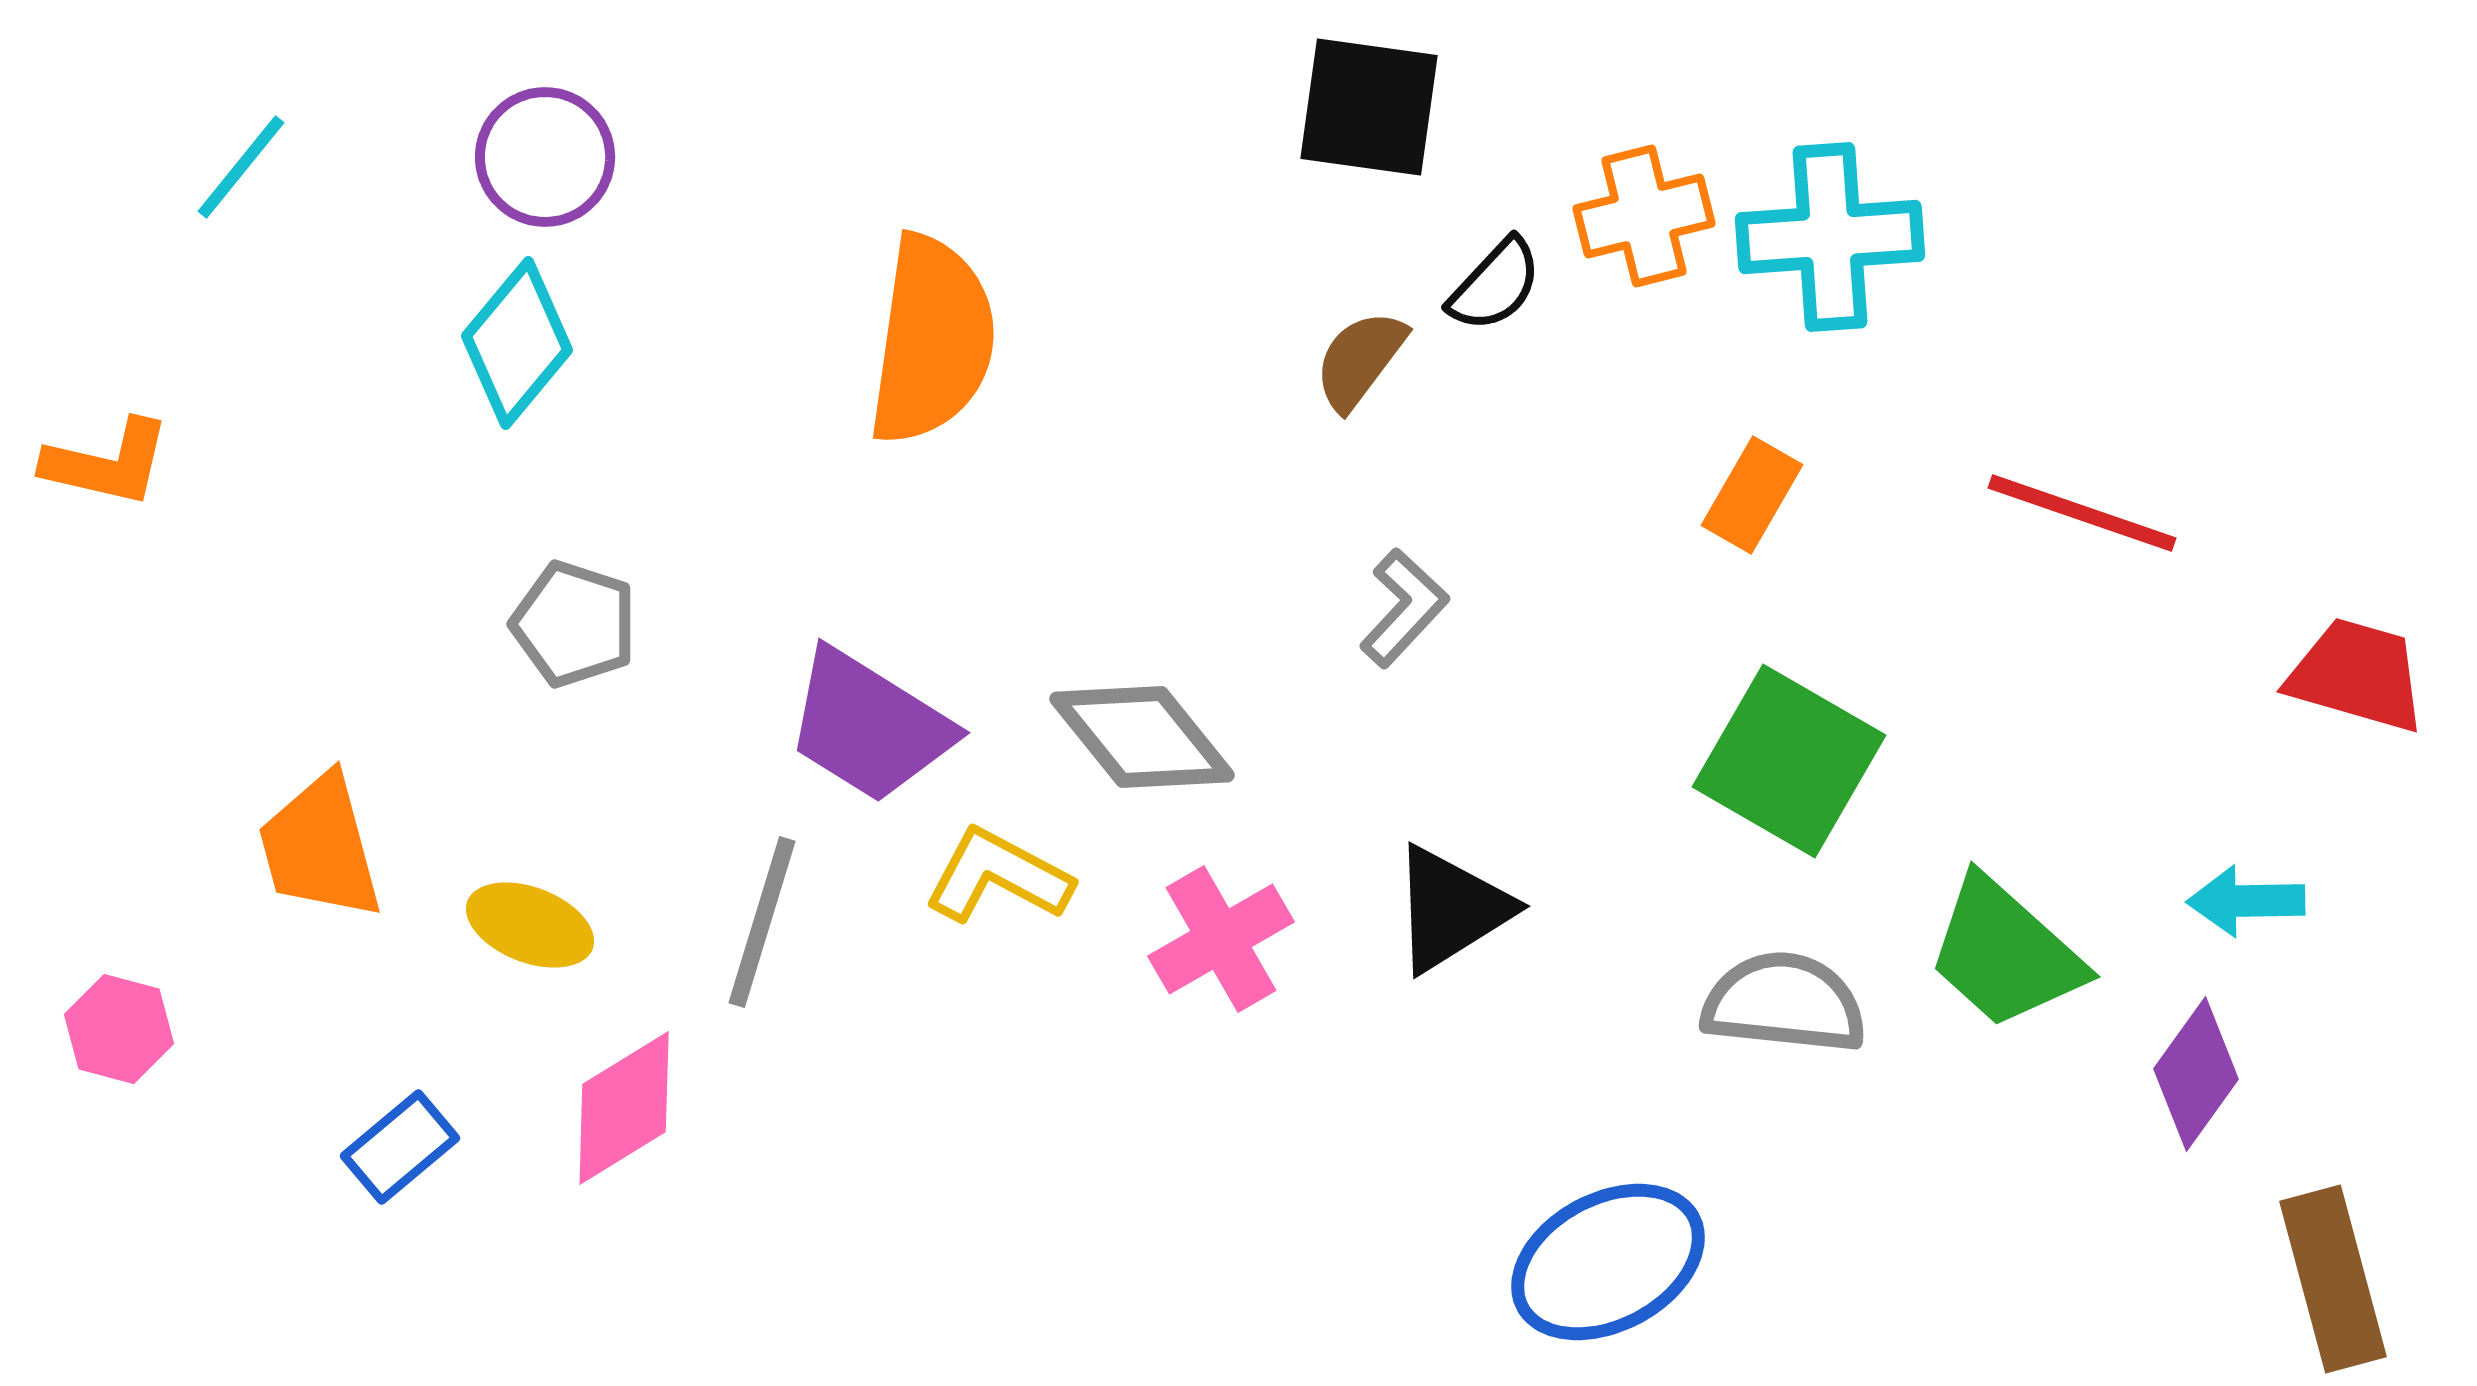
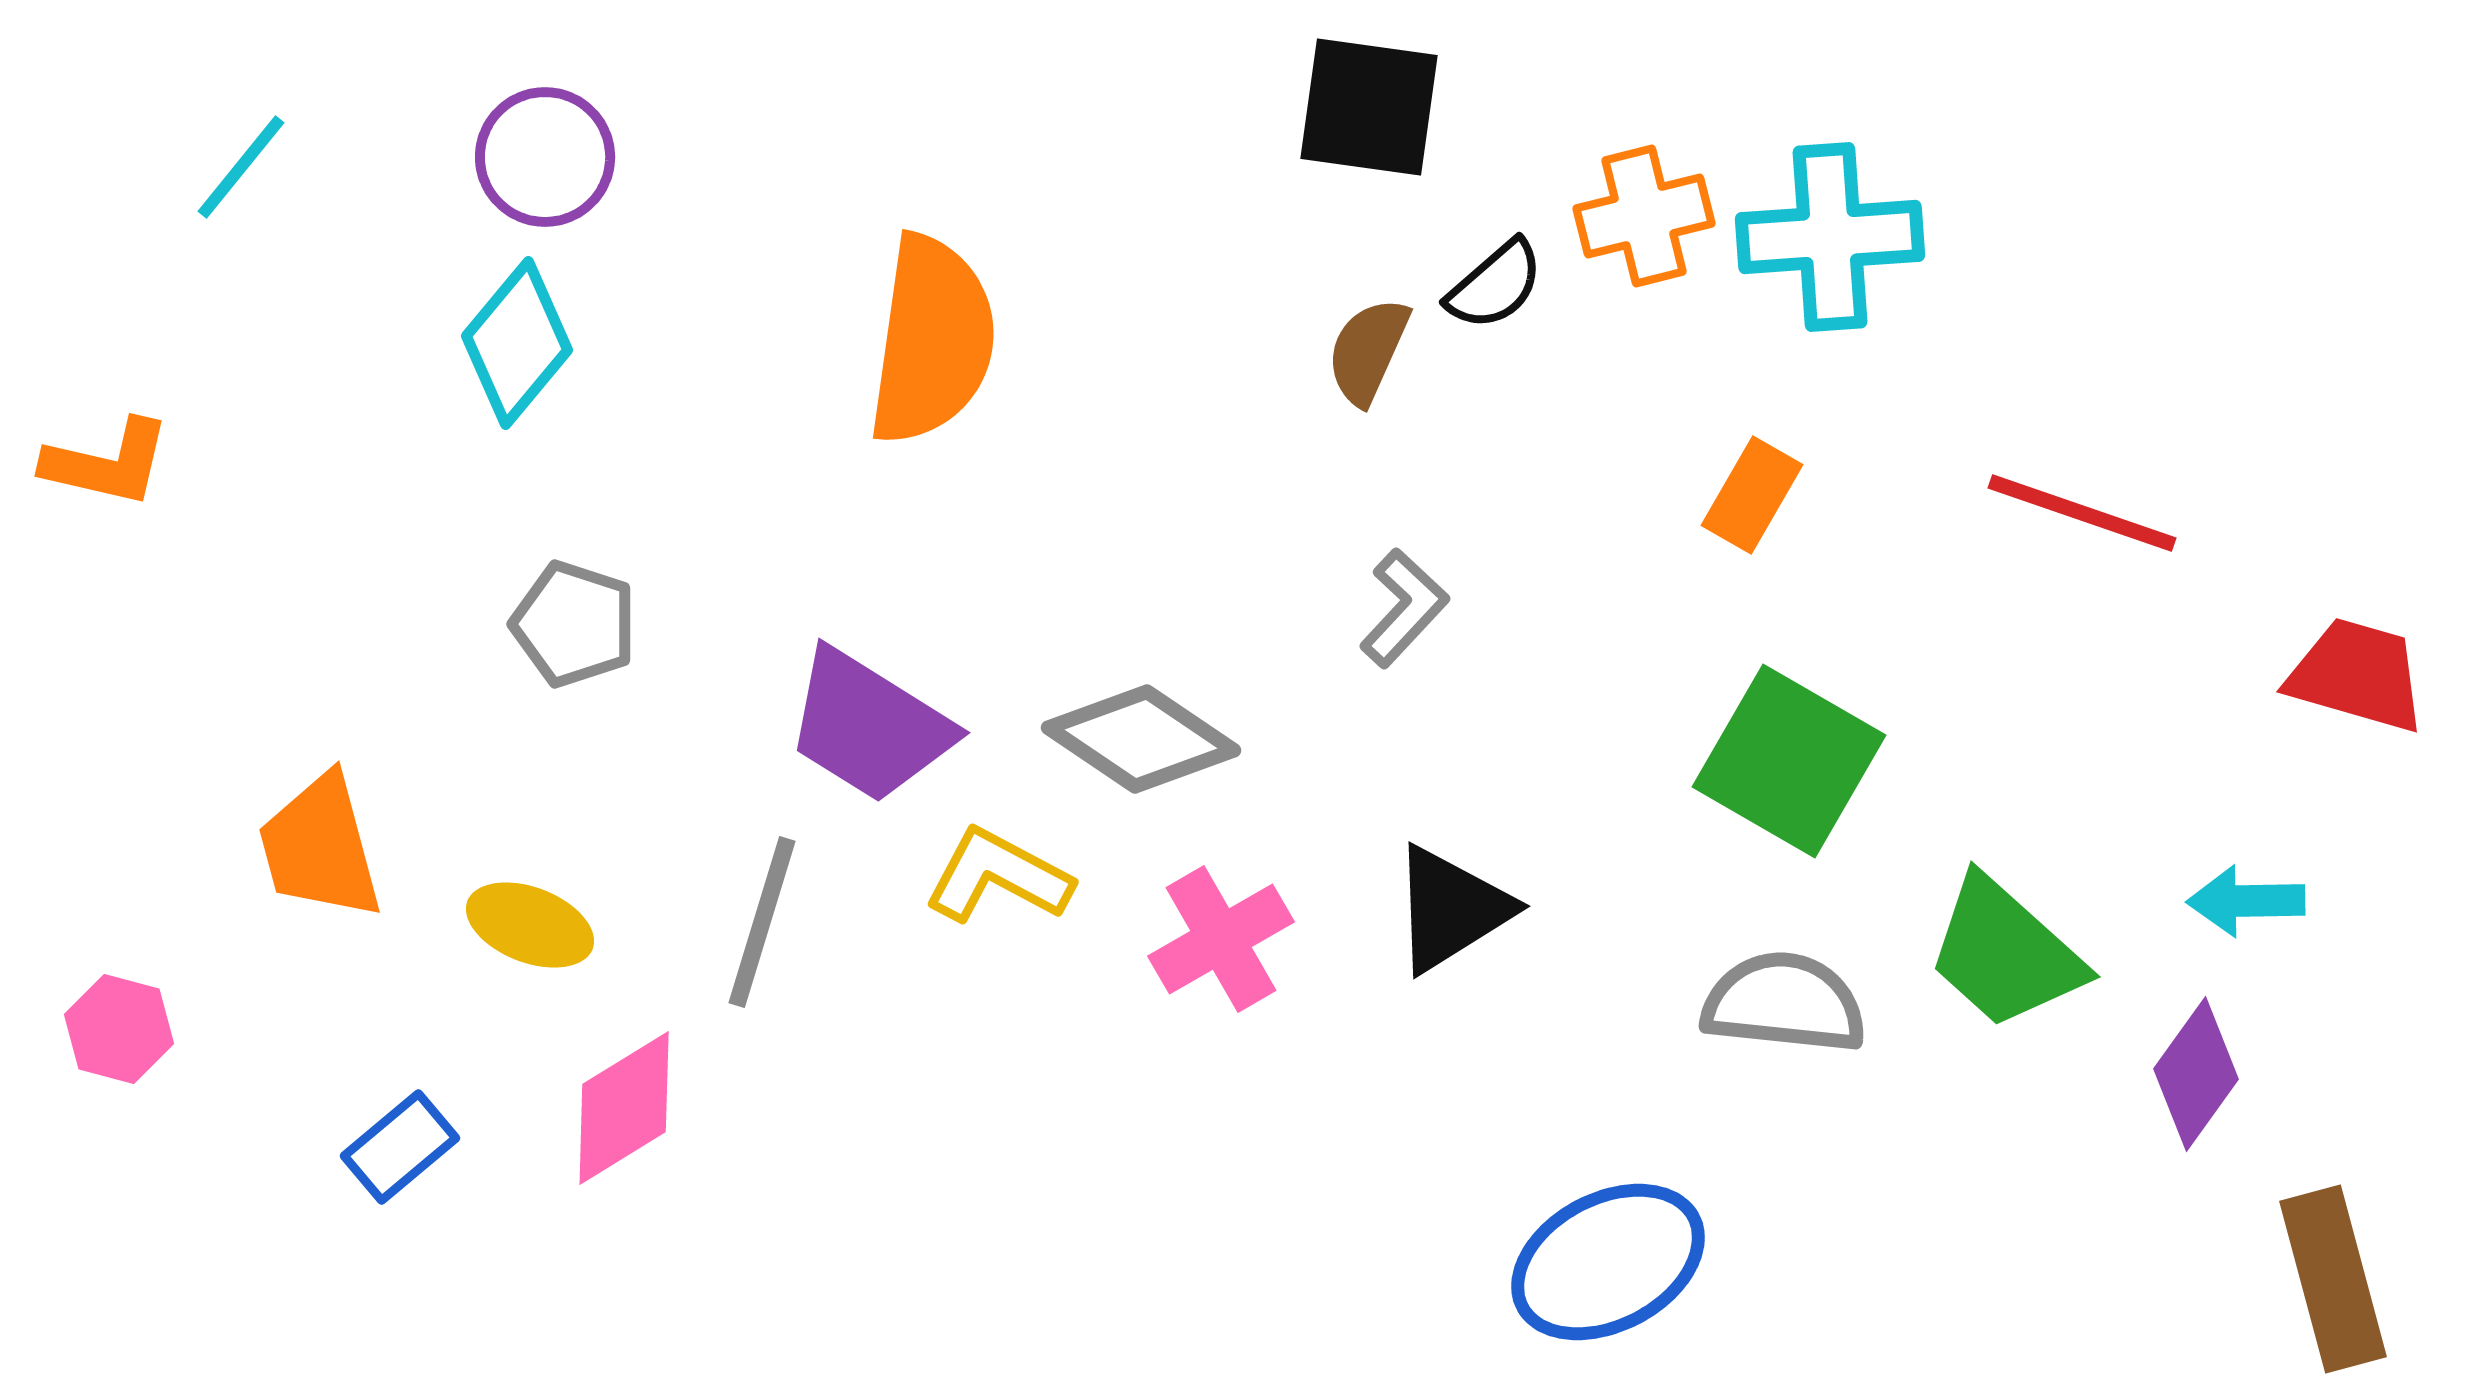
black semicircle: rotated 6 degrees clockwise
brown semicircle: moved 8 px right, 9 px up; rotated 13 degrees counterclockwise
gray diamond: moved 1 px left, 2 px down; rotated 17 degrees counterclockwise
